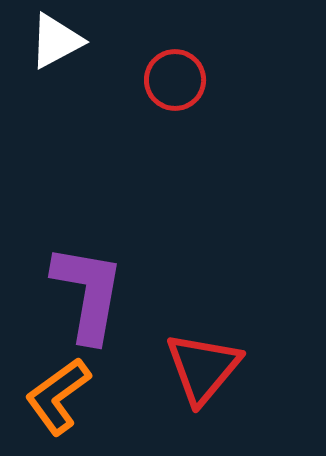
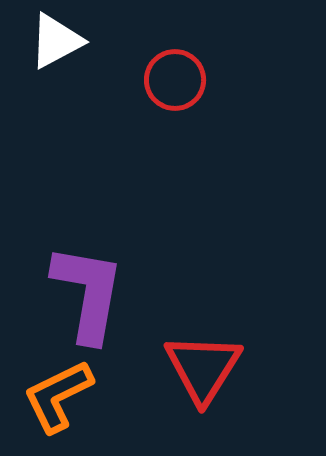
red triangle: rotated 8 degrees counterclockwise
orange L-shape: rotated 10 degrees clockwise
